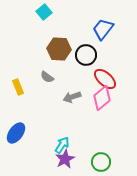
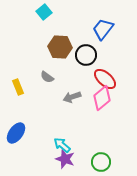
brown hexagon: moved 1 px right, 2 px up
cyan arrow: rotated 84 degrees counterclockwise
purple star: rotated 24 degrees counterclockwise
